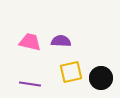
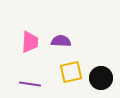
pink trapezoid: rotated 80 degrees clockwise
